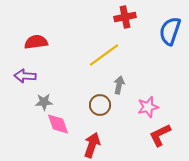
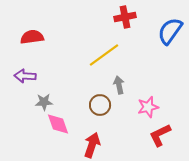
blue semicircle: rotated 16 degrees clockwise
red semicircle: moved 4 px left, 5 px up
gray arrow: rotated 24 degrees counterclockwise
